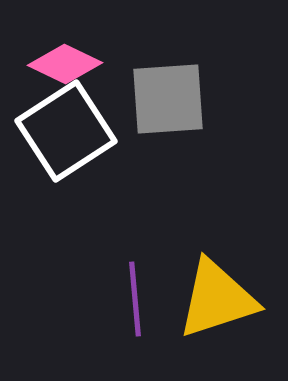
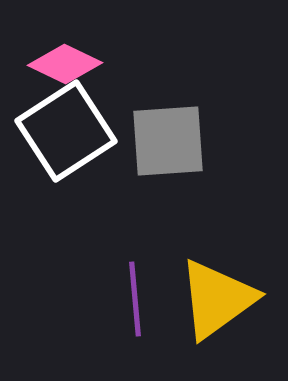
gray square: moved 42 px down
yellow triangle: rotated 18 degrees counterclockwise
